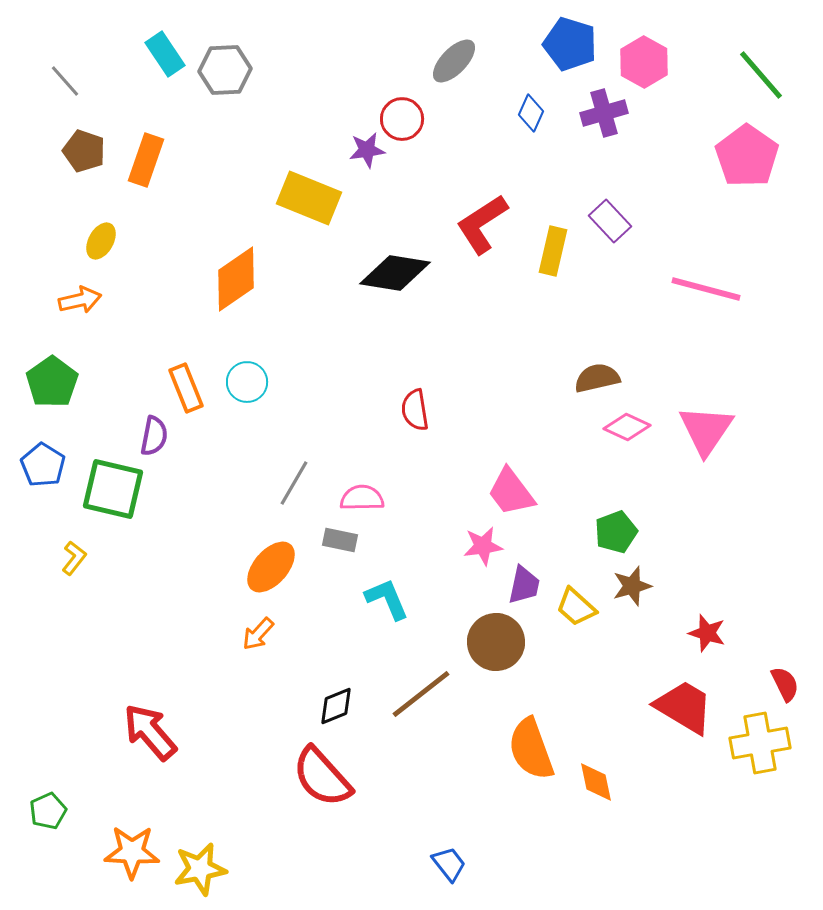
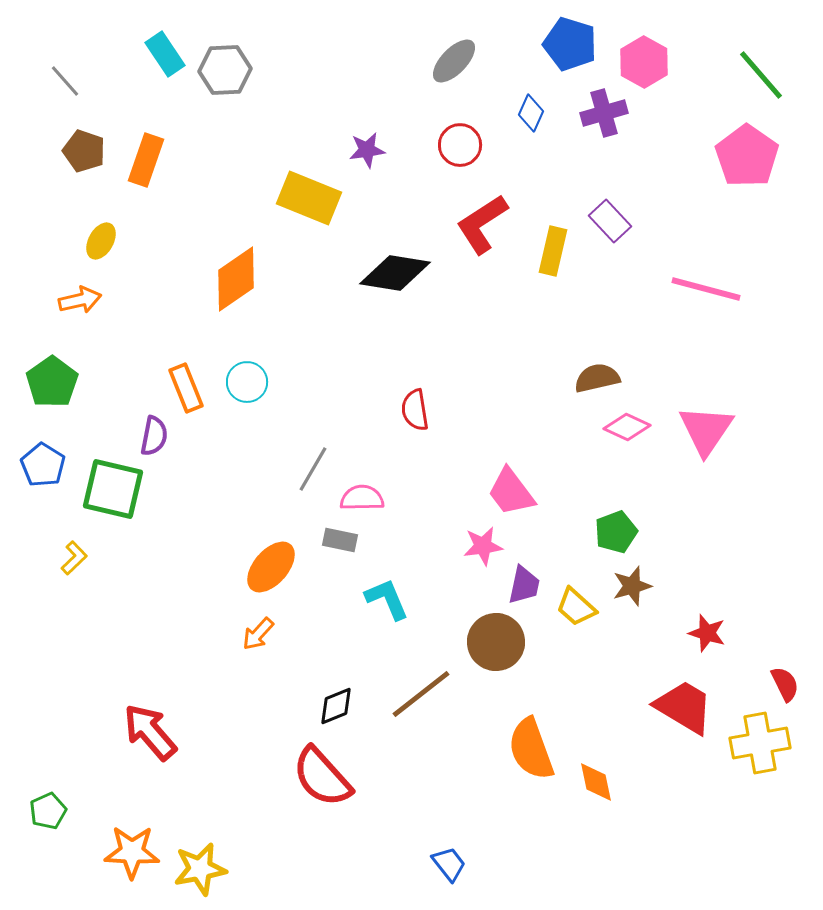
red circle at (402, 119): moved 58 px right, 26 px down
gray line at (294, 483): moved 19 px right, 14 px up
yellow L-shape at (74, 558): rotated 8 degrees clockwise
